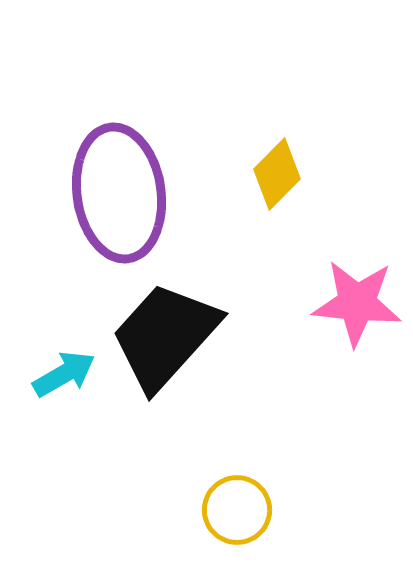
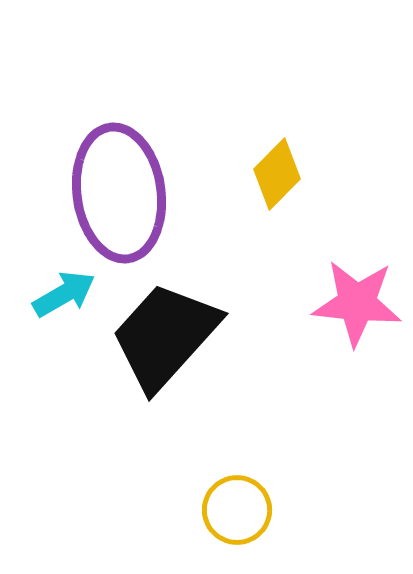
cyan arrow: moved 80 px up
